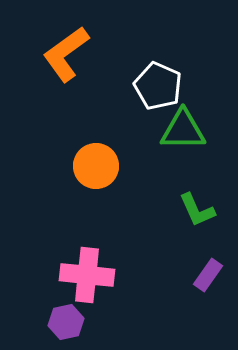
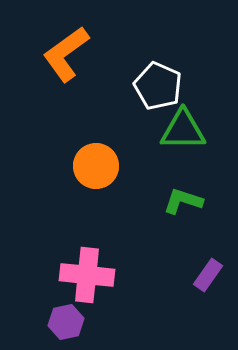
green L-shape: moved 14 px left, 9 px up; rotated 132 degrees clockwise
